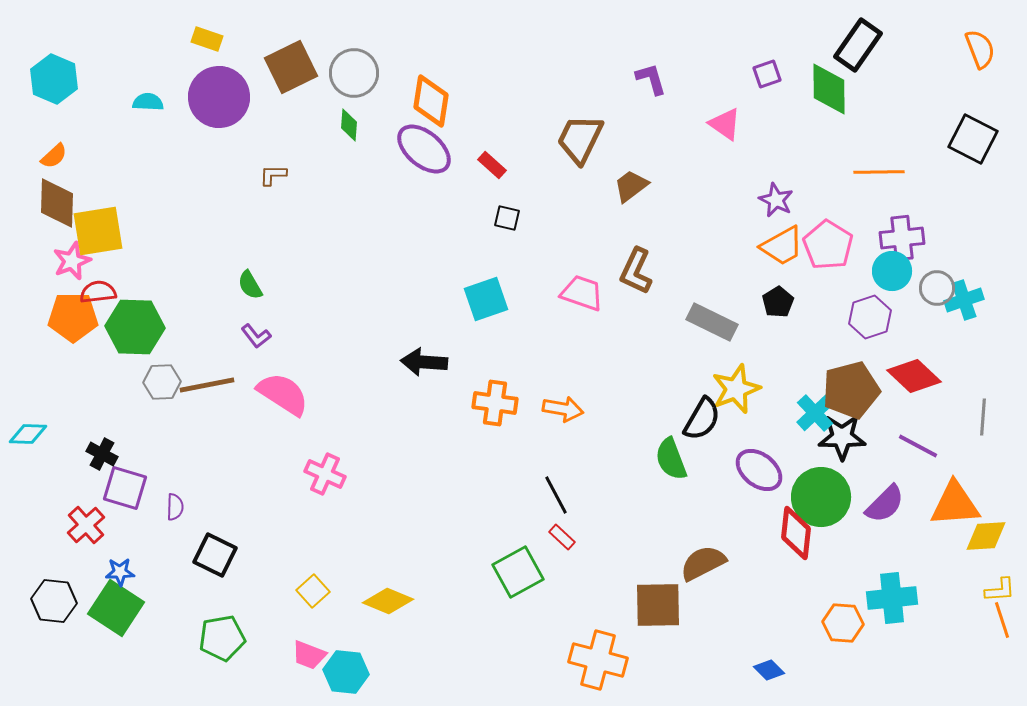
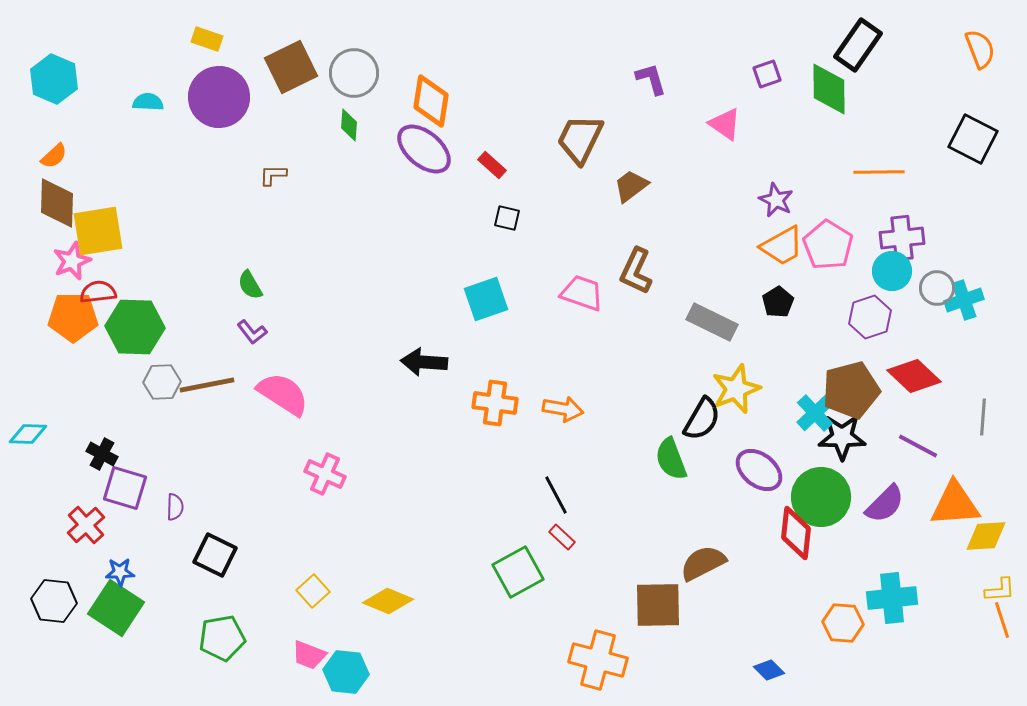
purple L-shape at (256, 336): moved 4 px left, 4 px up
